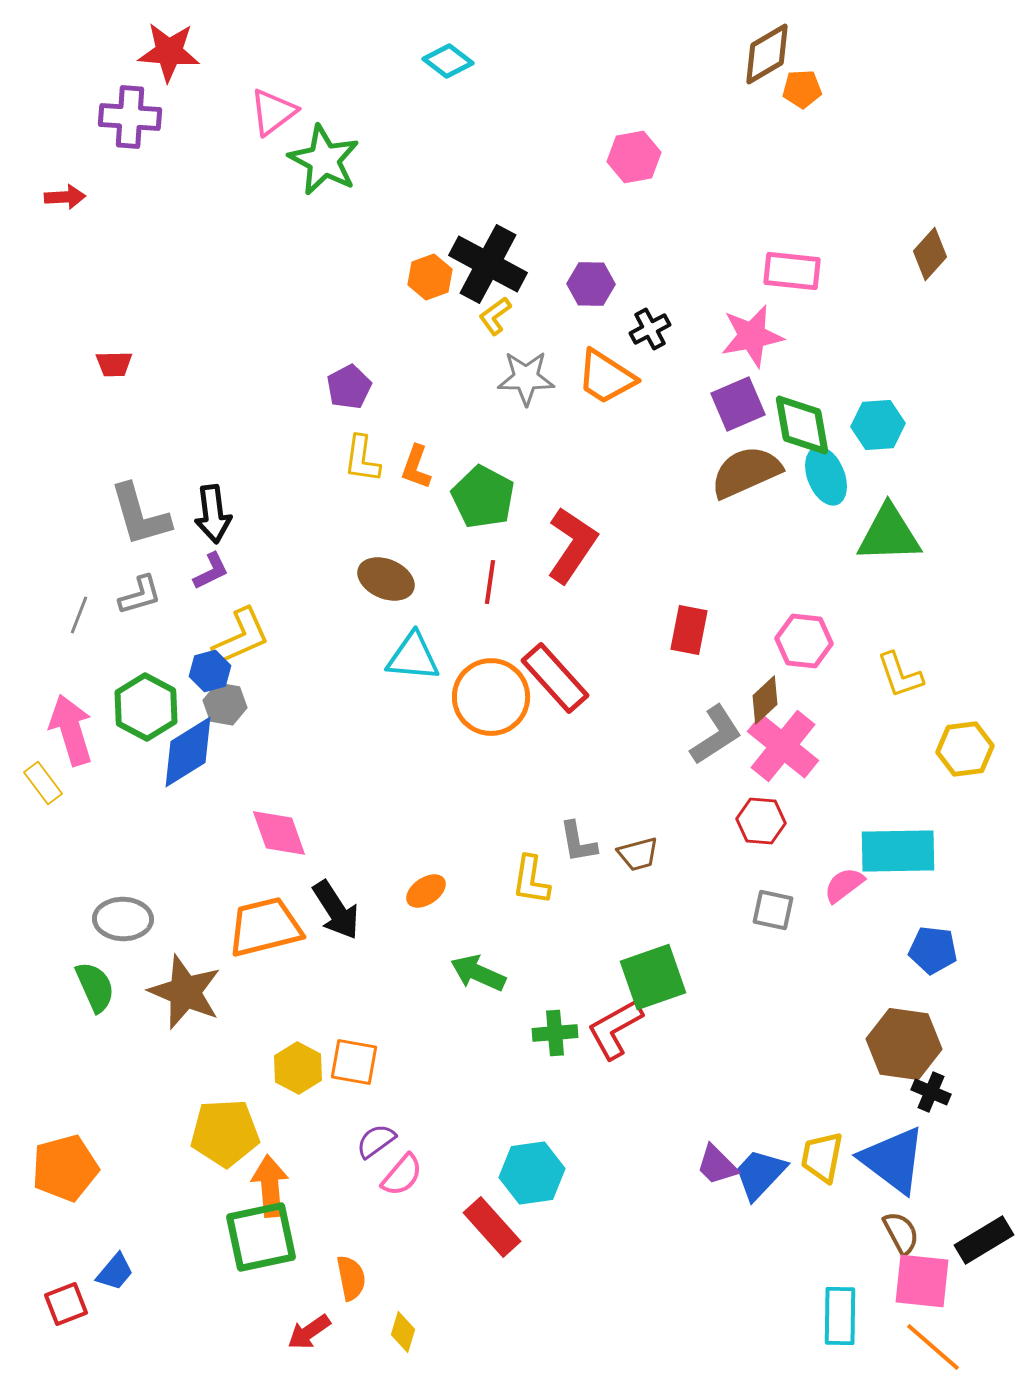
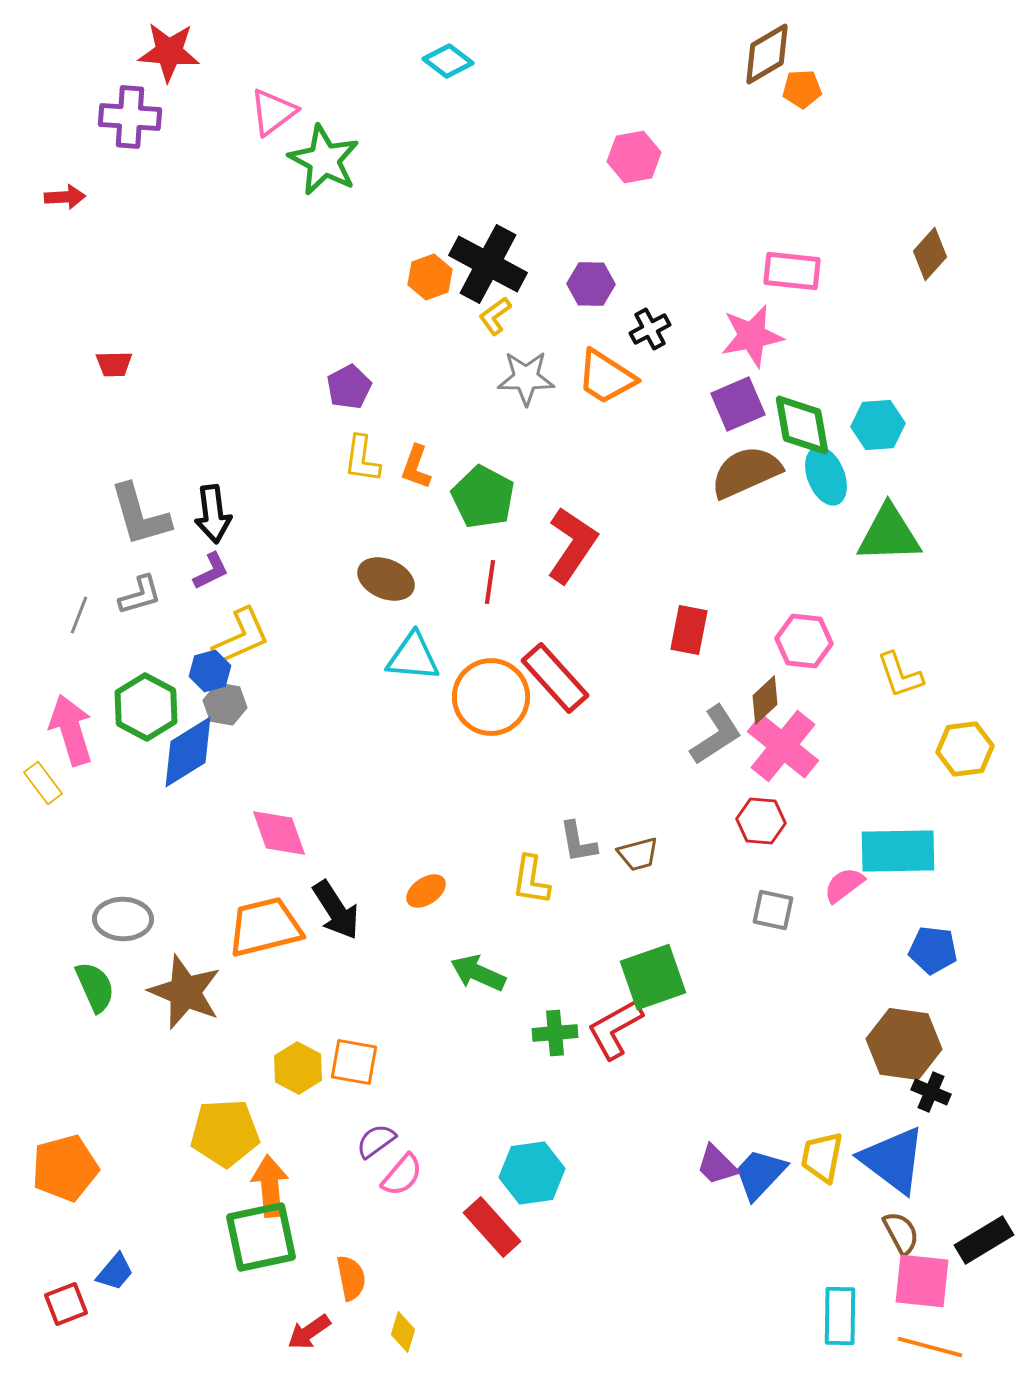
orange line at (933, 1347): moved 3 px left; rotated 26 degrees counterclockwise
